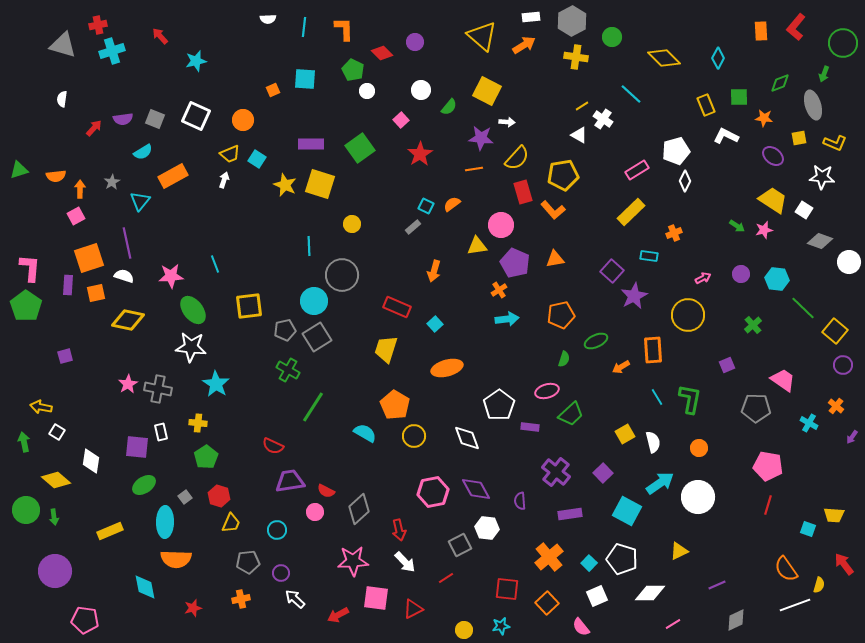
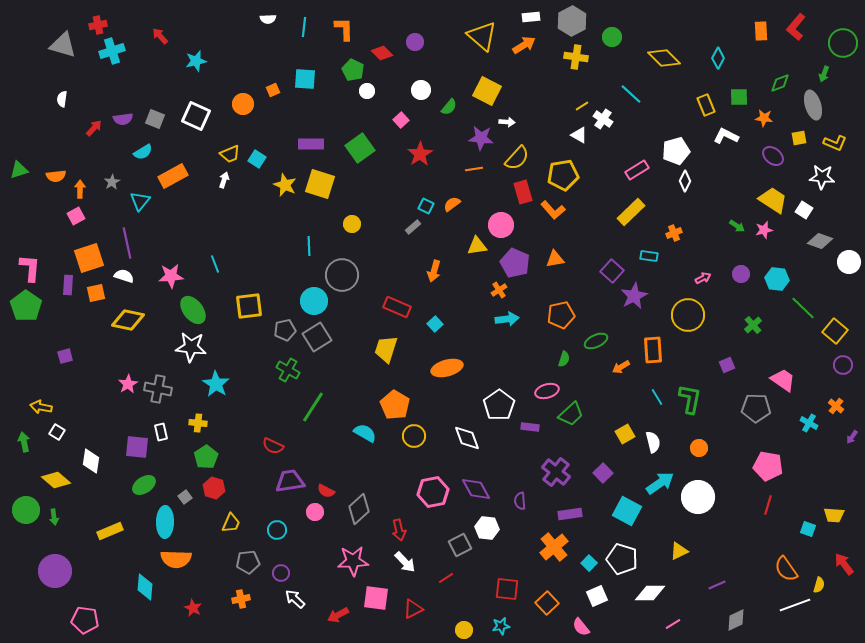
orange circle at (243, 120): moved 16 px up
red hexagon at (219, 496): moved 5 px left, 8 px up
orange cross at (549, 557): moved 5 px right, 10 px up
cyan diamond at (145, 587): rotated 16 degrees clockwise
red star at (193, 608): rotated 30 degrees counterclockwise
